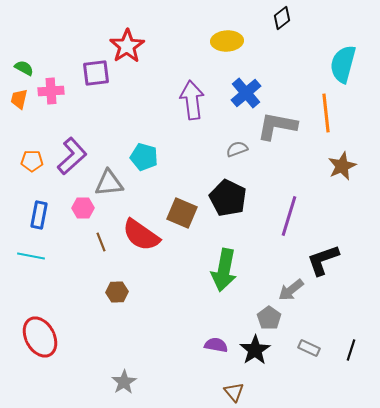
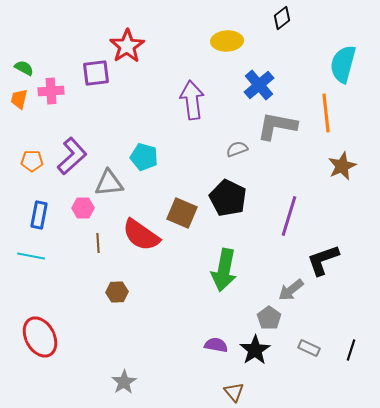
blue cross: moved 13 px right, 8 px up
brown line: moved 3 px left, 1 px down; rotated 18 degrees clockwise
